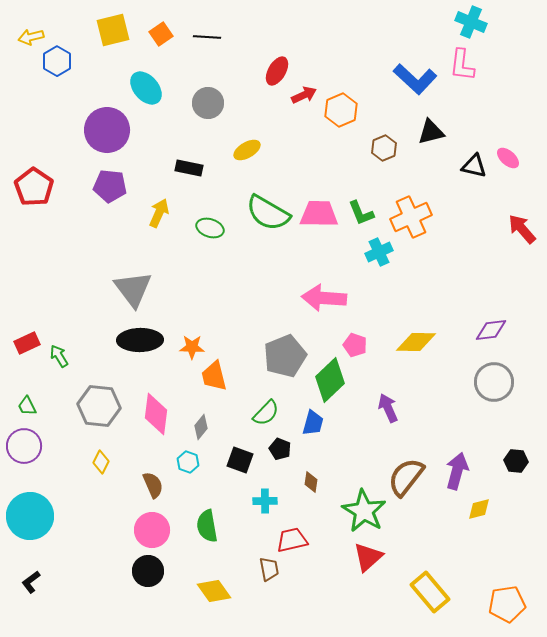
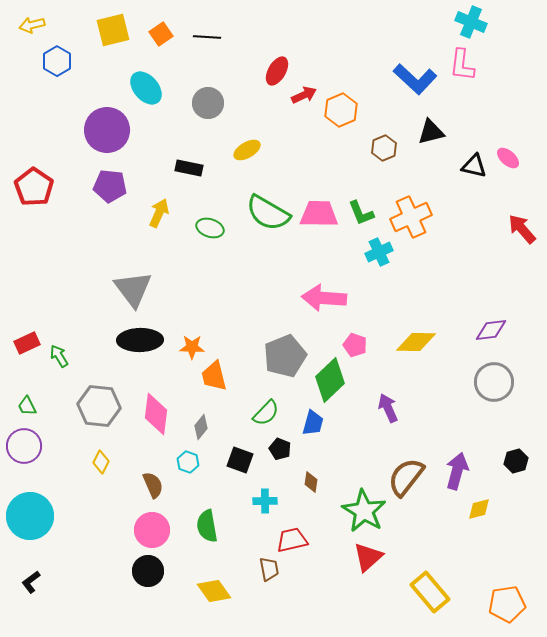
yellow arrow at (31, 37): moved 1 px right, 12 px up
black hexagon at (516, 461): rotated 20 degrees counterclockwise
